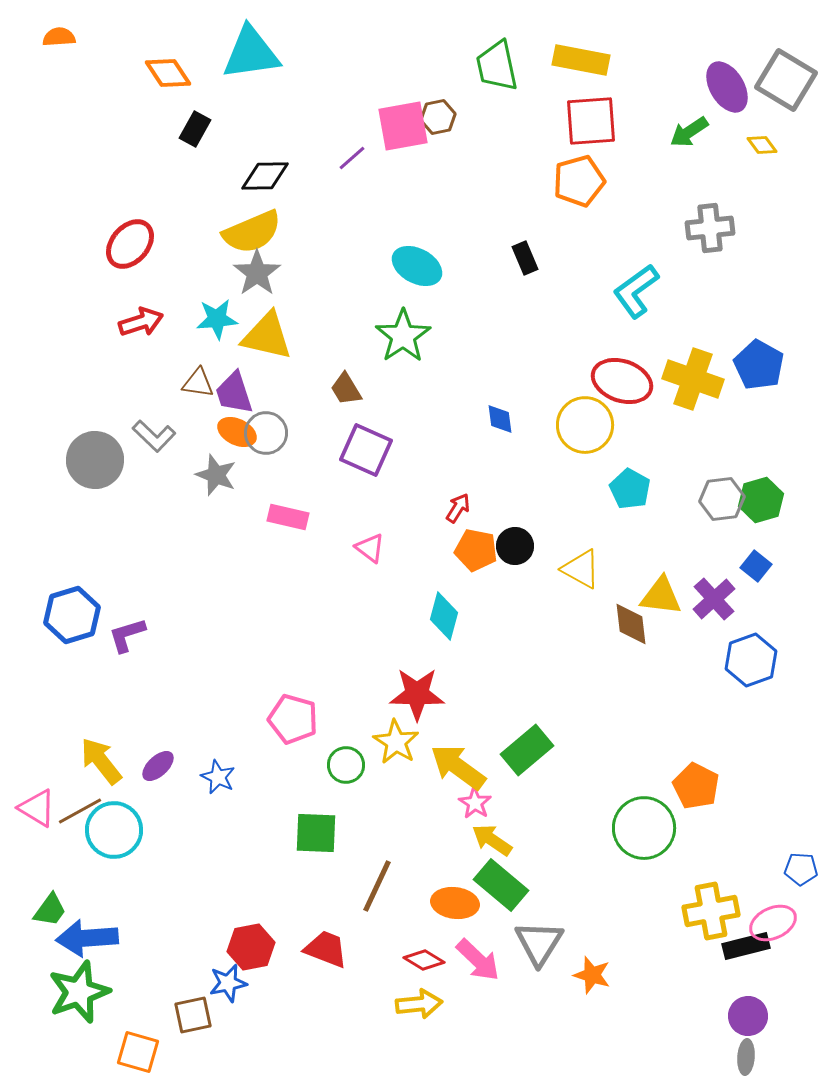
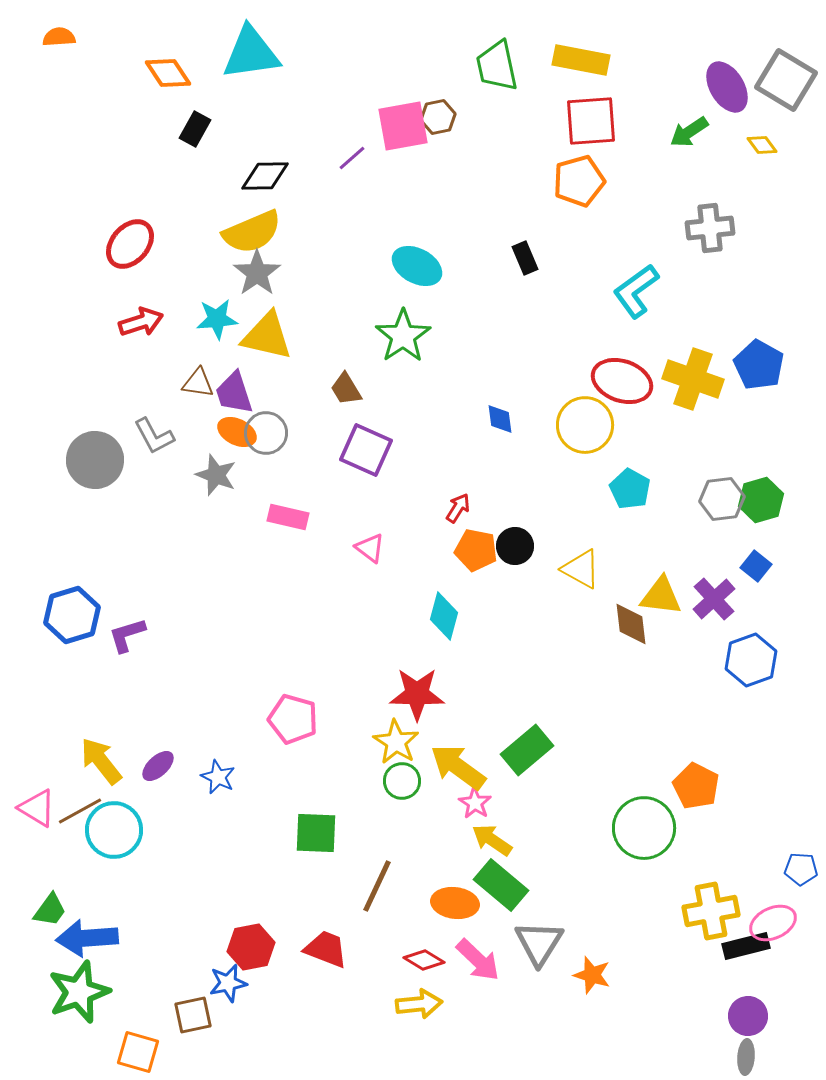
gray L-shape at (154, 436): rotated 18 degrees clockwise
green circle at (346, 765): moved 56 px right, 16 px down
